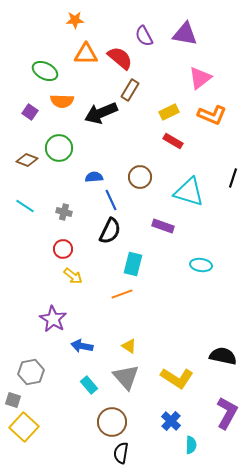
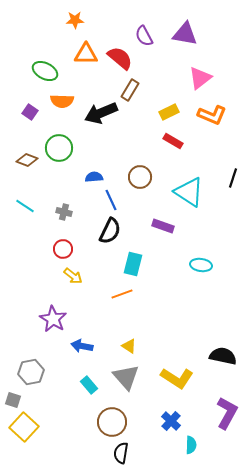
cyan triangle at (189, 192): rotated 16 degrees clockwise
